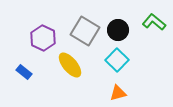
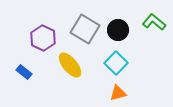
gray square: moved 2 px up
cyan square: moved 1 px left, 3 px down
